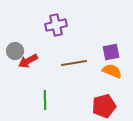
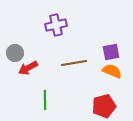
gray circle: moved 2 px down
red arrow: moved 7 px down
